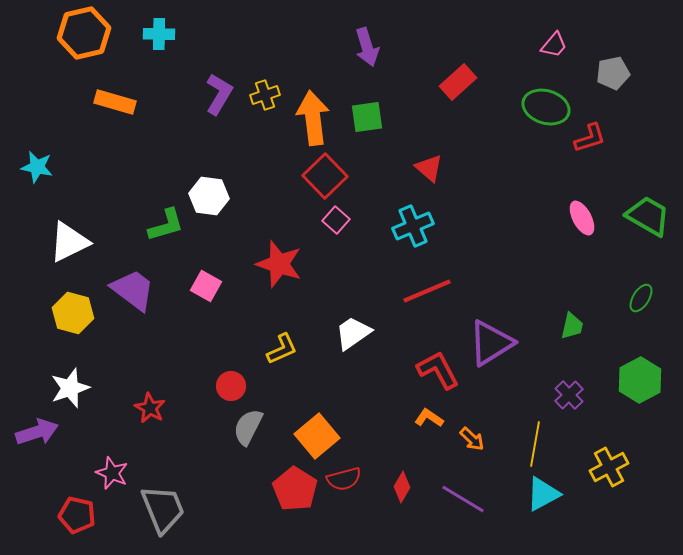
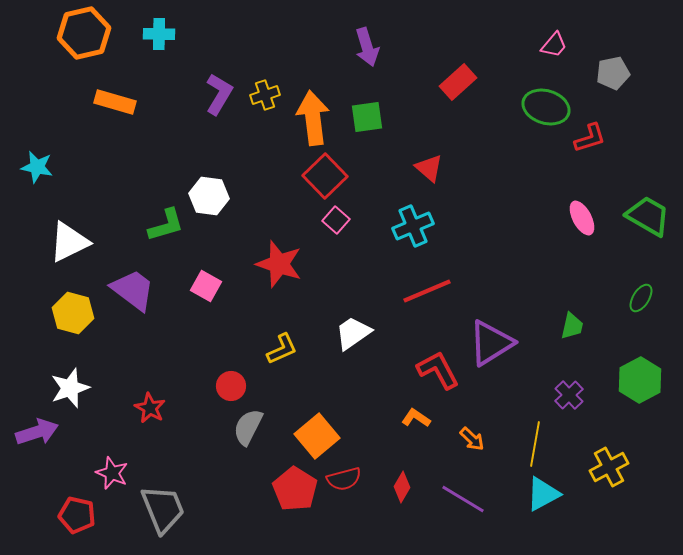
orange L-shape at (429, 418): moved 13 px left
